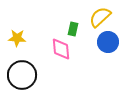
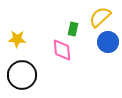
yellow star: moved 1 px down
pink diamond: moved 1 px right, 1 px down
